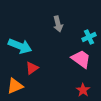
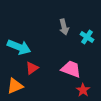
gray arrow: moved 6 px right, 3 px down
cyan cross: moved 2 px left; rotated 32 degrees counterclockwise
cyan arrow: moved 1 px left, 1 px down
pink trapezoid: moved 10 px left, 10 px down; rotated 15 degrees counterclockwise
